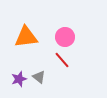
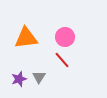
orange triangle: moved 1 px down
gray triangle: rotated 24 degrees clockwise
